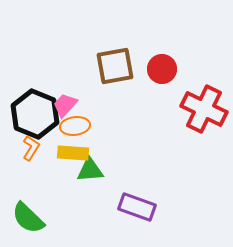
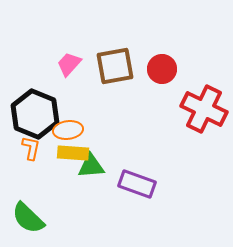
pink trapezoid: moved 4 px right, 41 px up
orange ellipse: moved 7 px left, 4 px down
orange L-shape: rotated 20 degrees counterclockwise
green triangle: moved 1 px right, 4 px up
purple rectangle: moved 23 px up
